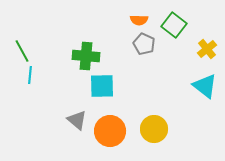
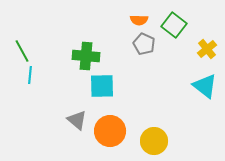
yellow circle: moved 12 px down
